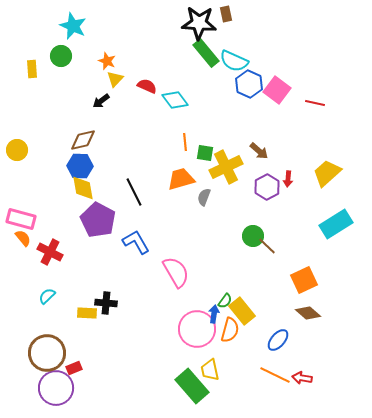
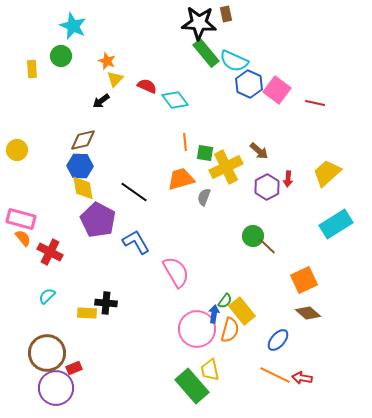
black line at (134, 192): rotated 28 degrees counterclockwise
